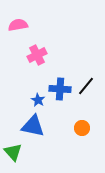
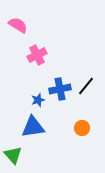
pink semicircle: rotated 42 degrees clockwise
blue cross: rotated 15 degrees counterclockwise
blue star: rotated 24 degrees clockwise
blue triangle: moved 1 px down; rotated 20 degrees counterclockwise
green triangle: moved 3 px down
